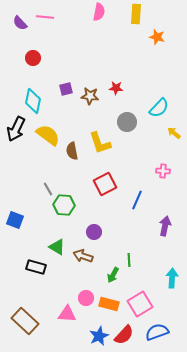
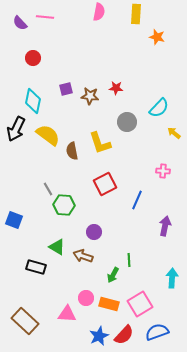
blue square: moved 1 px left
